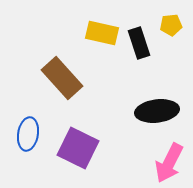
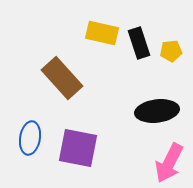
yellow pentagon: moved 26 px down
blue ellipse: moved 2 px right, 4 px down
purple square: rotated 15 degrees counterclockwise
